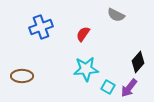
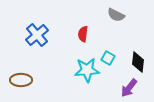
blue cross: moved 4 px left, 8 px down; rotated 20 degrees counterclockwise
red semicircle: rotated 28 degrees counterclockwise
black diamond: rotated 35 degrees counterclockwise
cyan star: moved 1 px right, 1 px down
brown ellipse: moved 1 px left, 4 px down
cyan square: moved 29 px up
